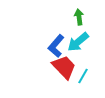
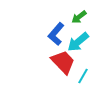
green arrow: rotated 119 degrees counterclockwise
blue L-shape: moved 12 px up
red trapezoid: moved 1 px left, 5 px up
